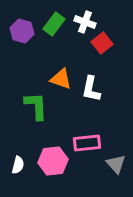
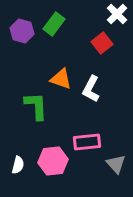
white cross: moved 32 px right, 8 px up; rotated 25 degrees clockwise
white L-shape: rotated 16 degrees clockwise
pink rectangle: moved 1 px up
